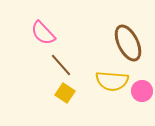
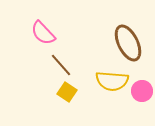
yellow square: moved 2 px right, 1 px up
